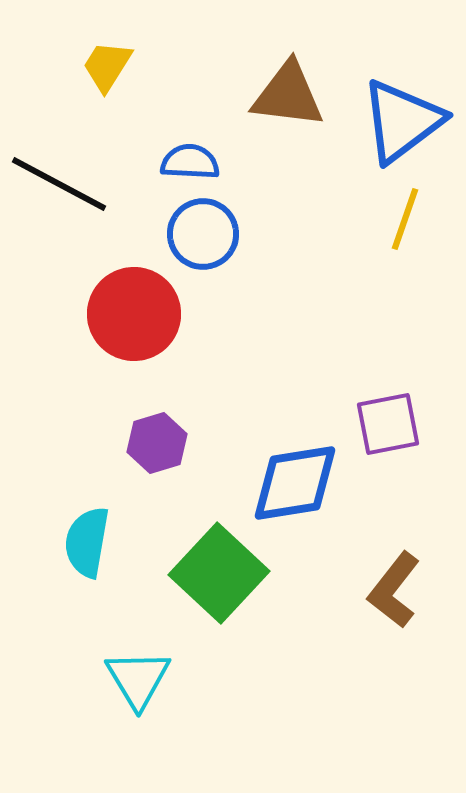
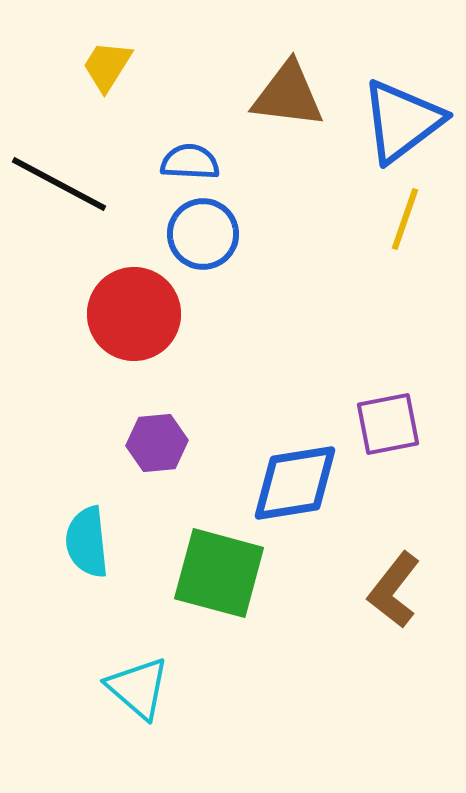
purple hexagon: rotated 12 degrees clockwise
cyan semicircle: rotated 16 degrees counterclockwise
green square: rotated 28 degrees counterclockwise
cyan triangle: moved 9 px down; rotated 18 degrees counterclockwise
